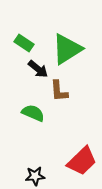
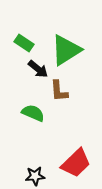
green triangle: moved 1 px left, 1 px down
red trapezoid: moved 6 px left, 2 px down
